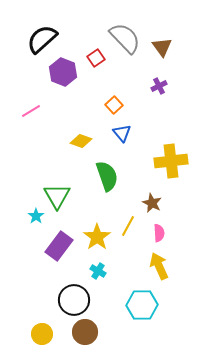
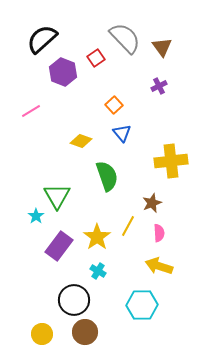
brown star: rotated 24 degrees clockwise
yellow arrow: rotated 48 degrees counterclockwise
